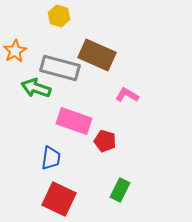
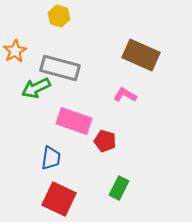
brown rectangle: moved 44 px right
green arrow: rotated 44 degrees counterclockwise
pink L-shape: moved 2 px left
green rectangle: moved 1 px left, 2 px up
